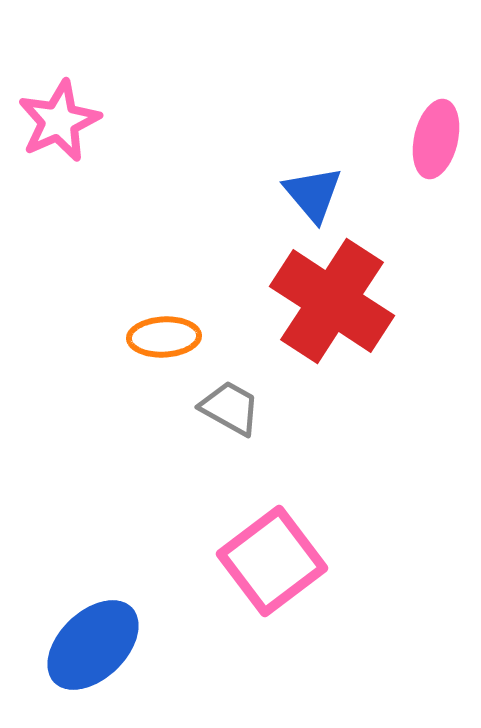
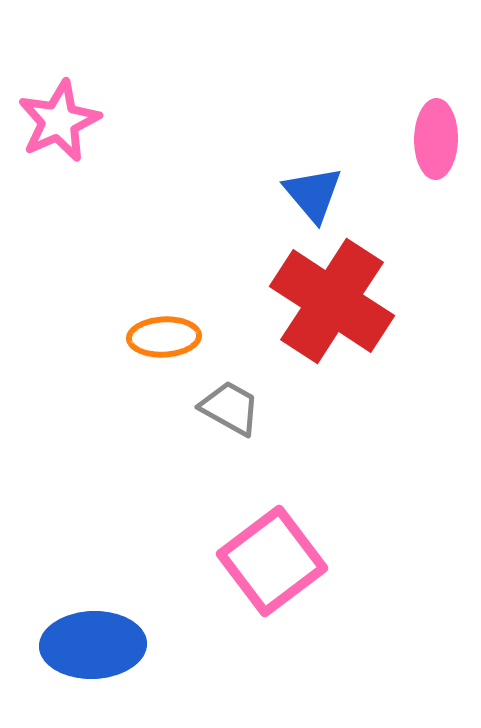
pink ellipse: rotated 12 degrees counterclockwise
blue ellipse: rotated 42 degrees clockwise
